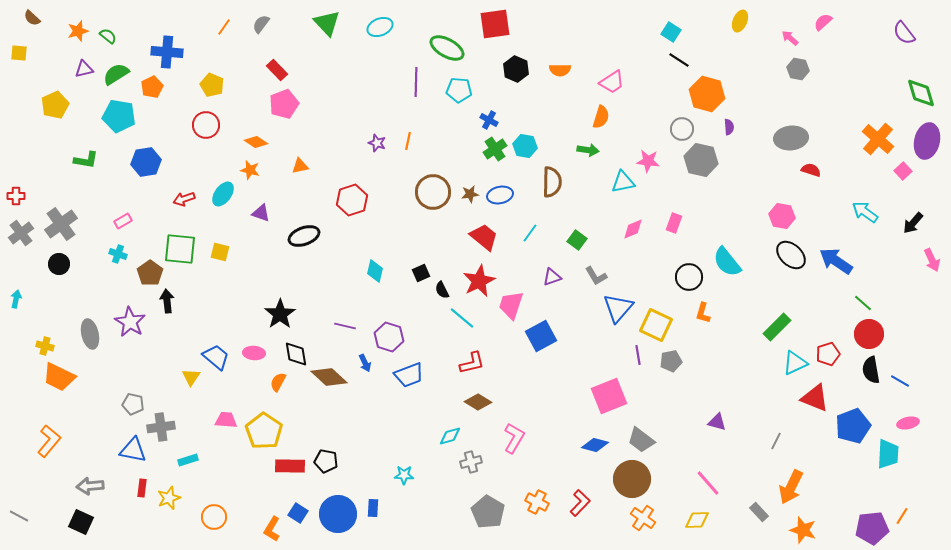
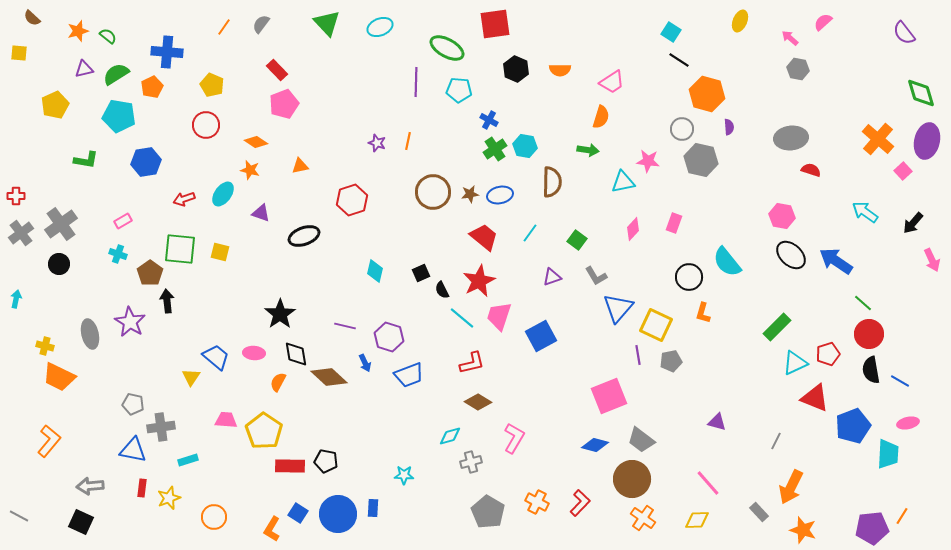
pink diamond at (633, 229): rotated 25 degrees counterclockwise
pink trapezoid at (511, 305): moved 12 px left, 11 px down
